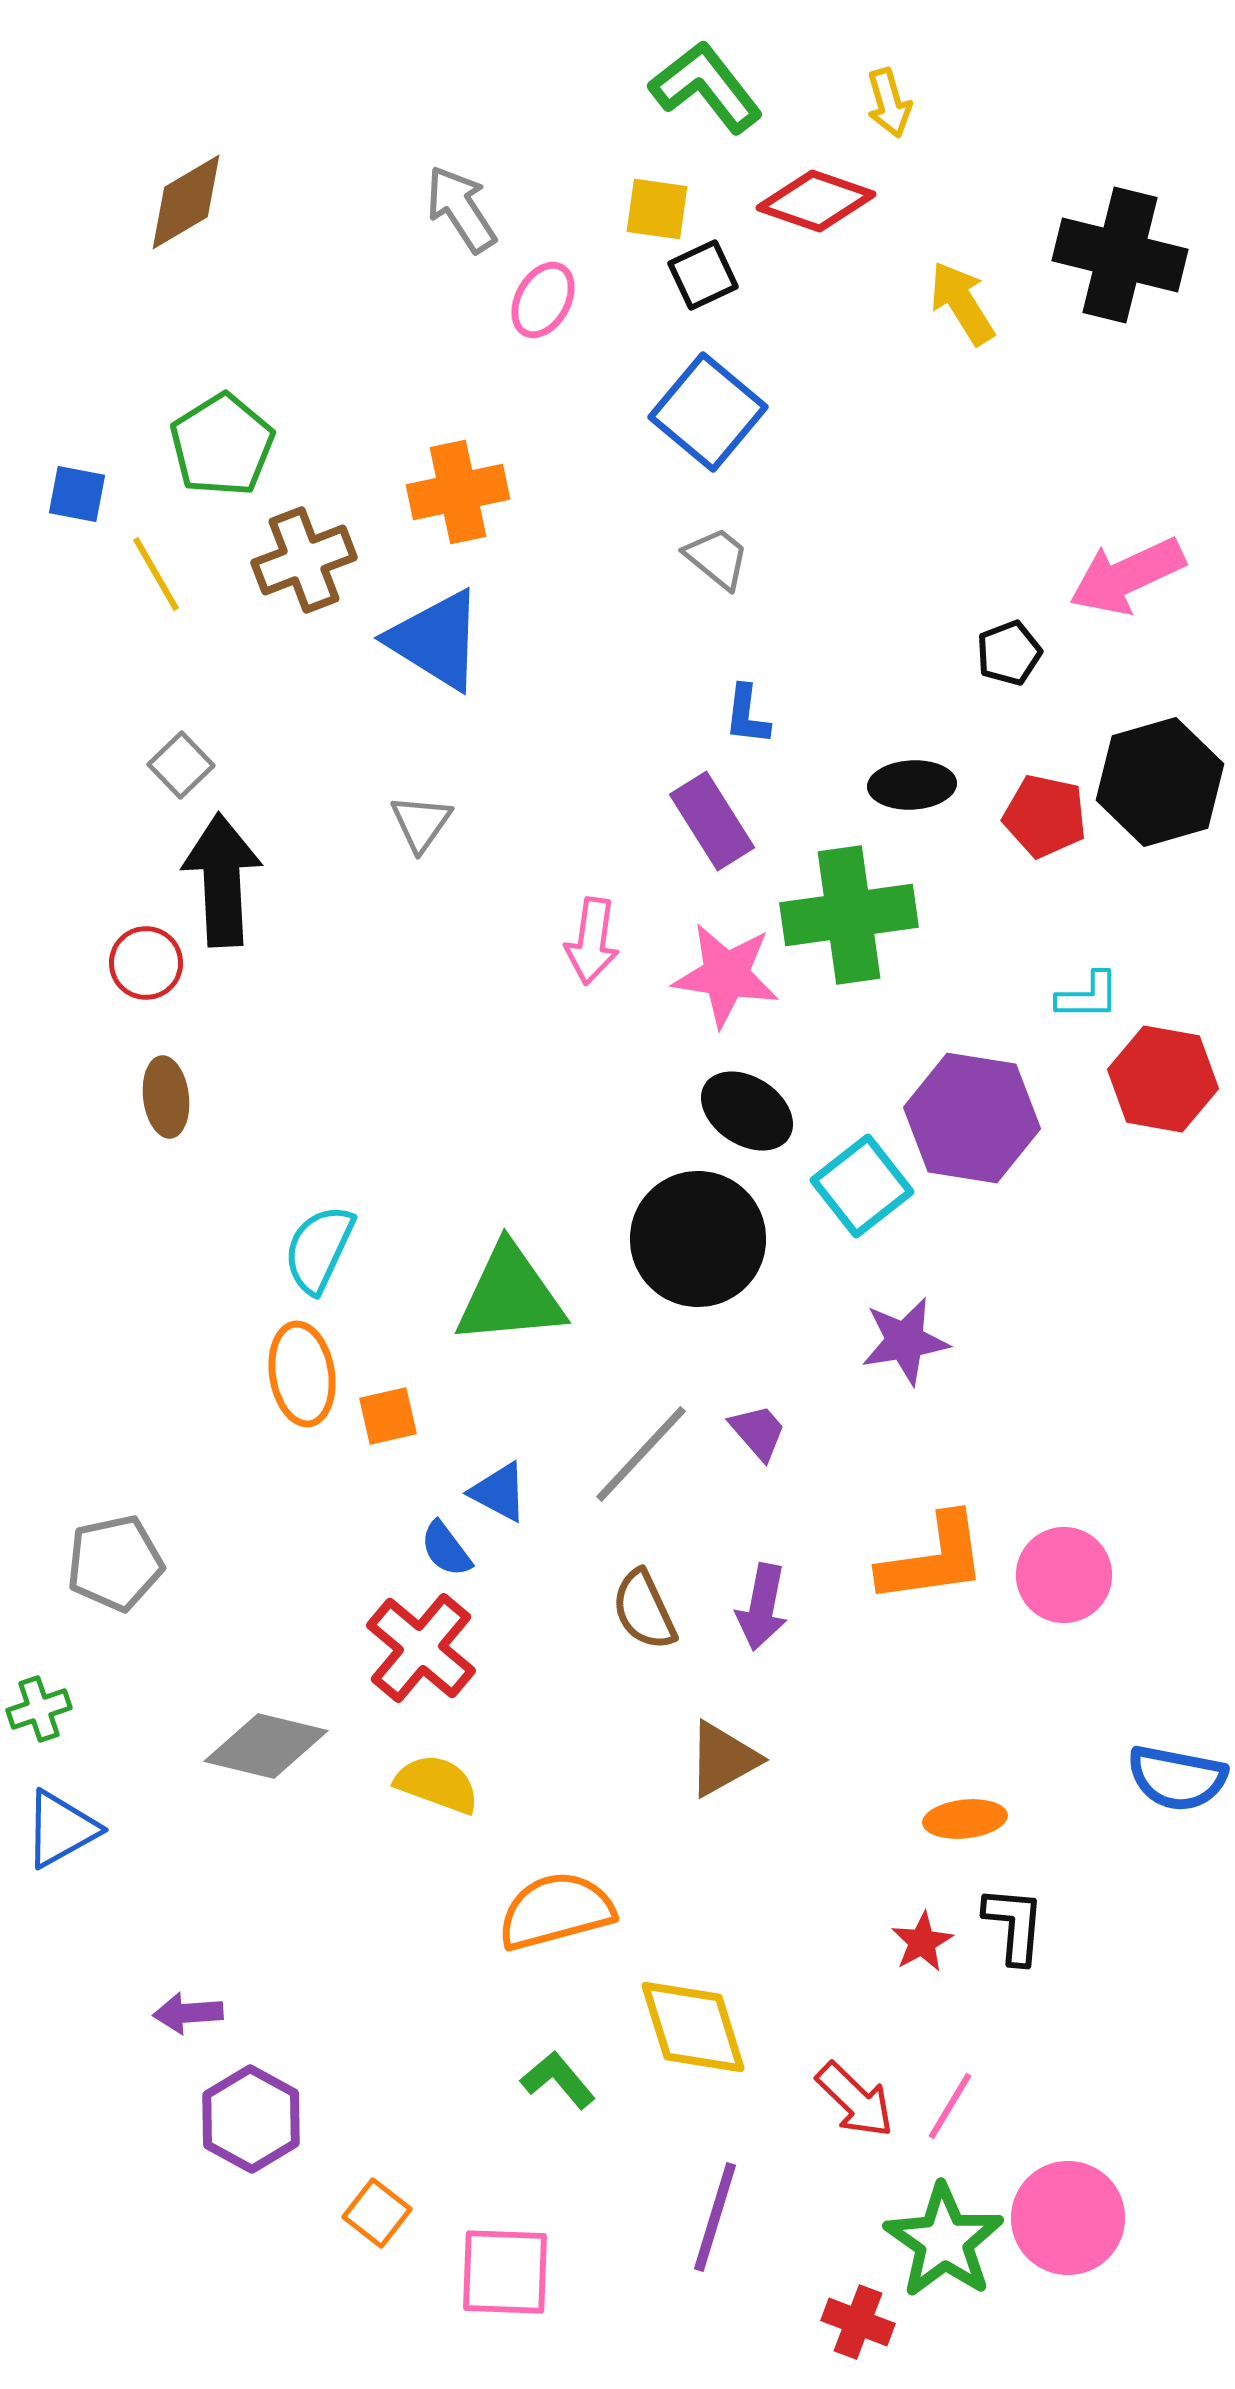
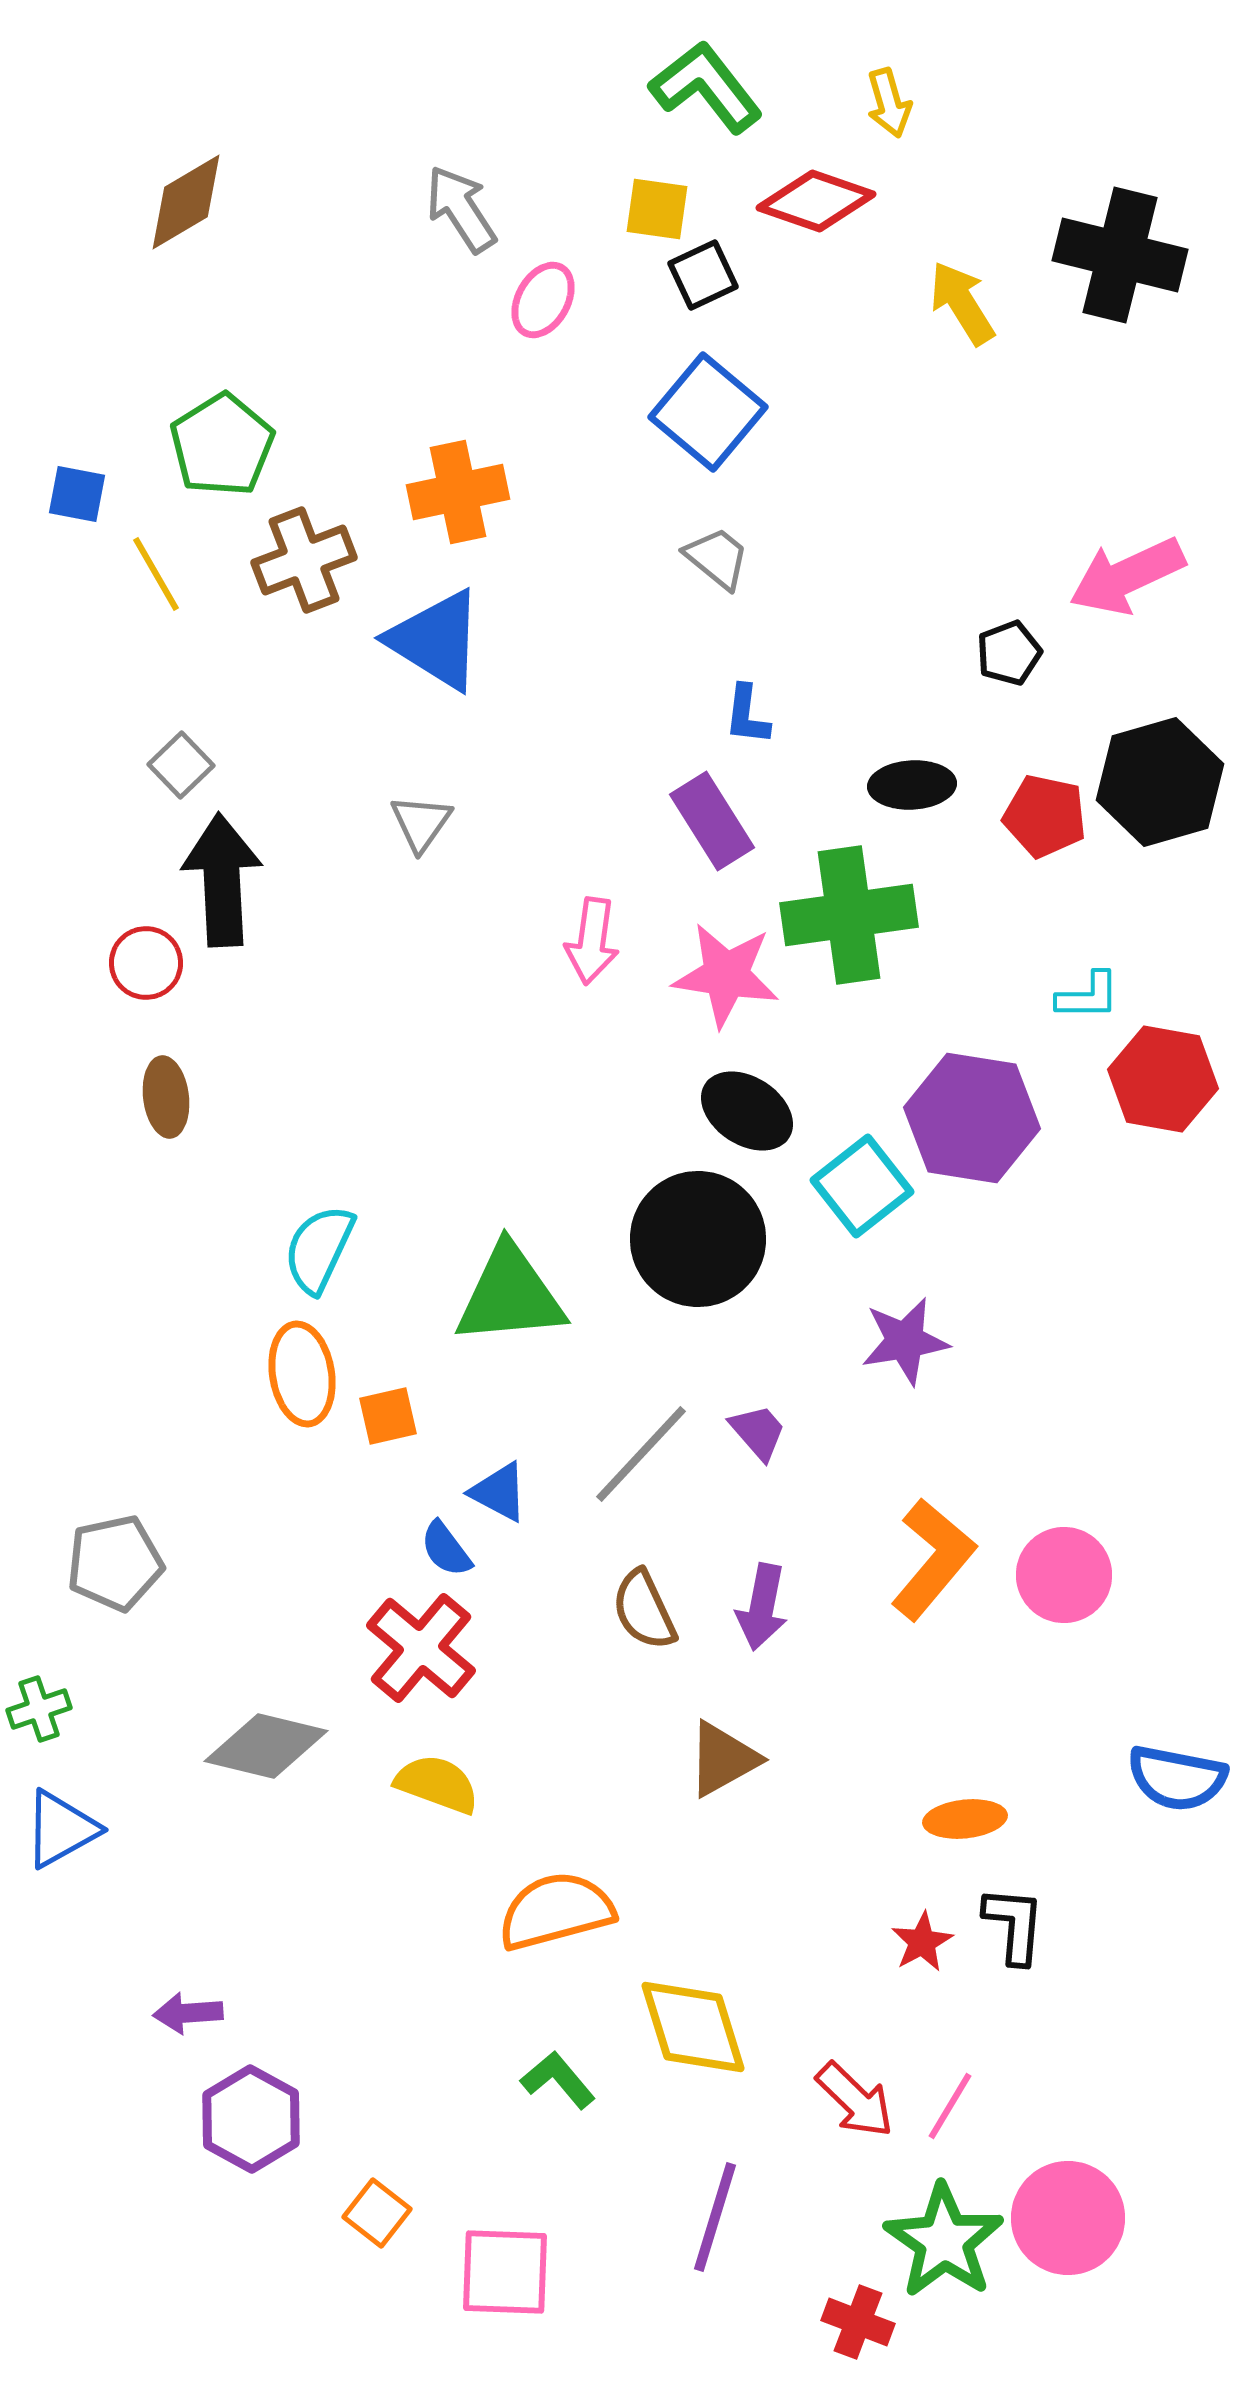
orange L-shape at (933, 1559): rotated 42 degrees counterclockwise
